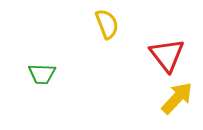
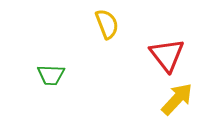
green trapezoid: moved 9 px right, 1 px down
yellow arrow: moved 1 px down
